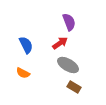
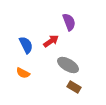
red arrow: moved 9 px left, 2 px up
